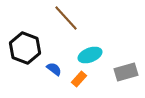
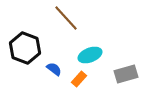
gray rectangle: moved 2 px down
